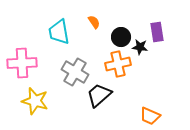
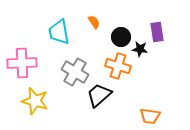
black star: moved 2 px down
orange cross: moved 2 px down; rotated 30 degrees clockwise
orange trapezoid: rotated 15 degrees counterclockwise
